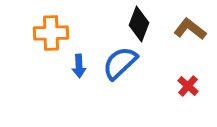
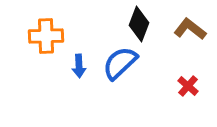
orange cross: moved 5 px left, 3 px down
